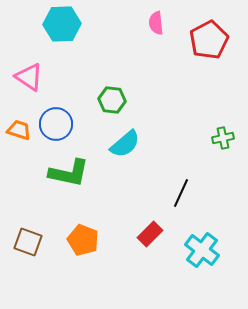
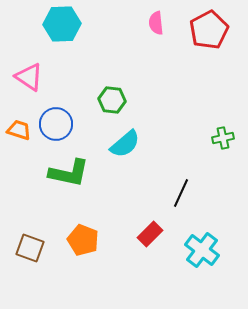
red pentagon: moved 10 px up
brown square: moved 2 px right, 6 px down
